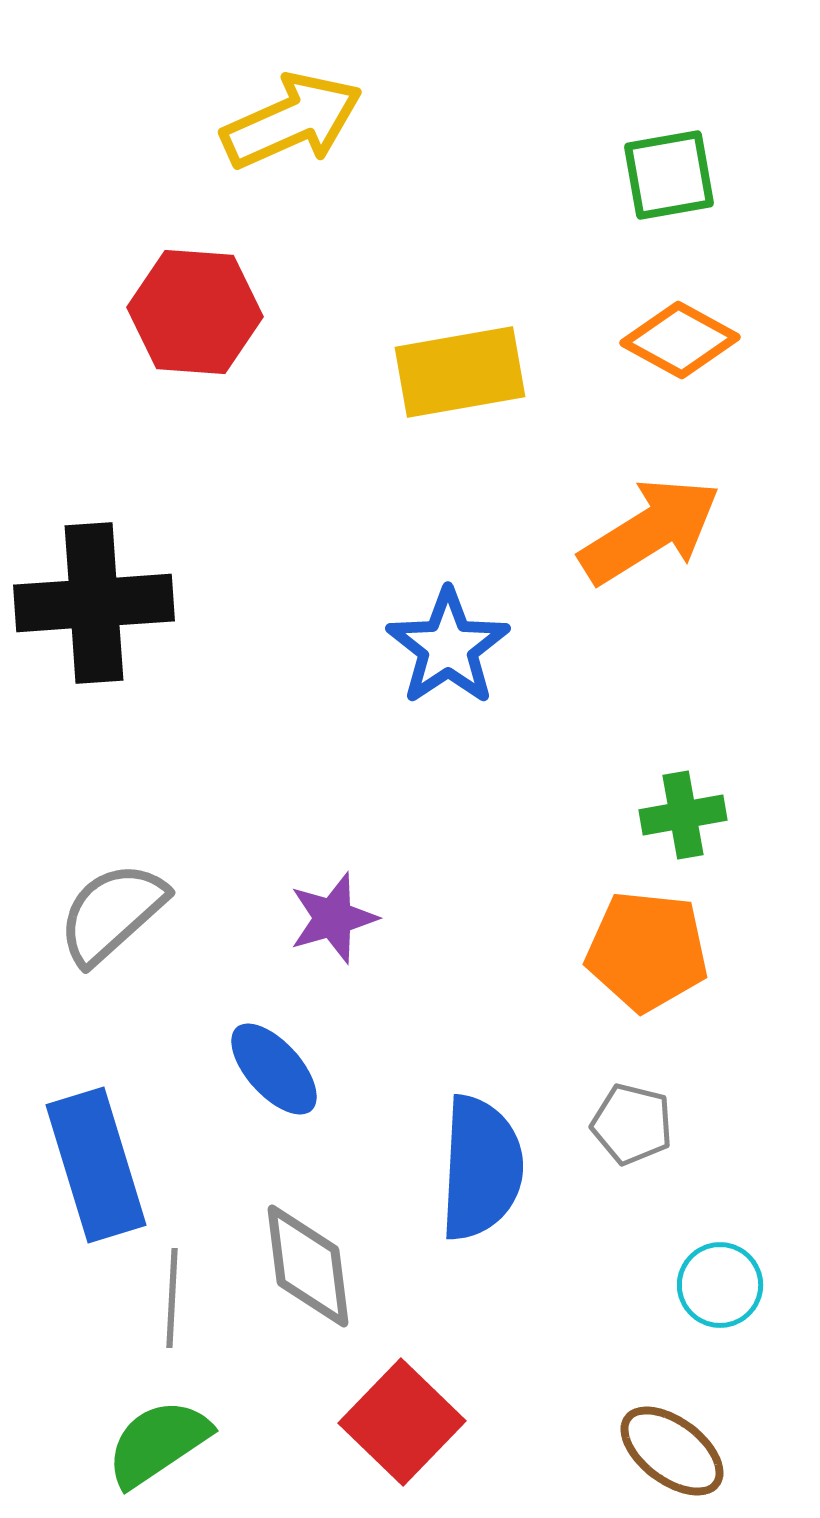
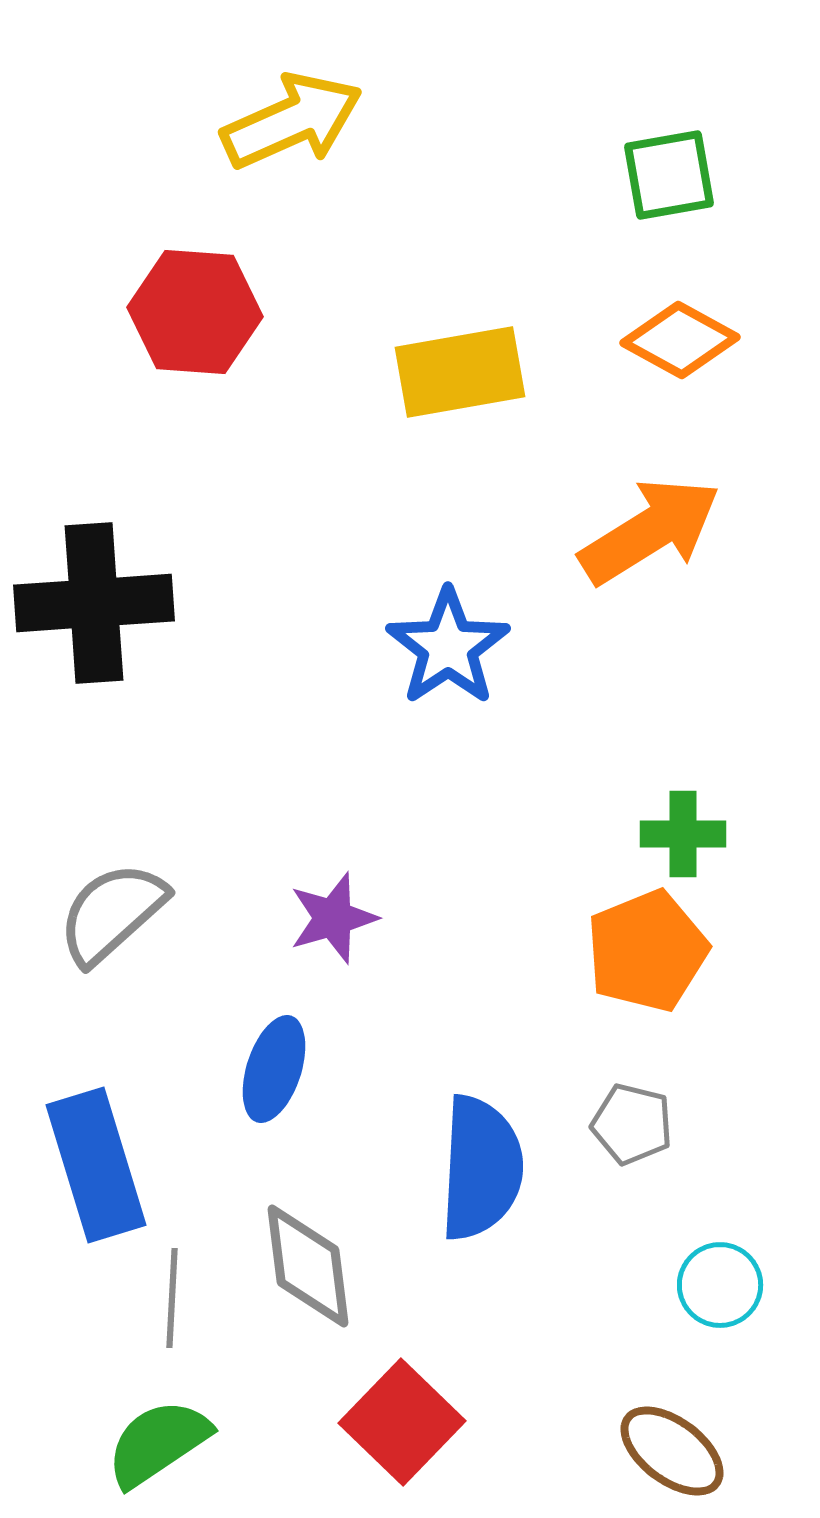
green cross: moved 19 px down; rotated 10 degrees clockwise
orange pentagon: rotated 28 degrees counterclockwise
blue ellipse: rotated 60 degrees clockwise
